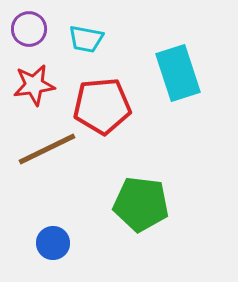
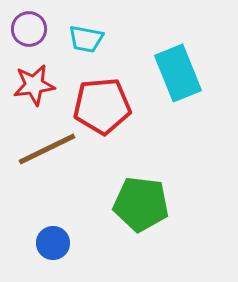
cyan rectangle: rotated 4 degrees counterclockwise
